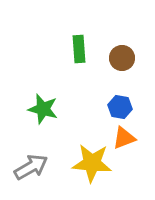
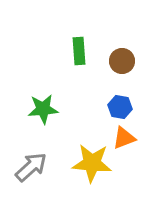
green rectangle: moved 2 px down
brown circle: moved 3 px down
green star: rotated 20 degrees counterclockwise
gray arrow: rotated 12 degrees counterclockwise
